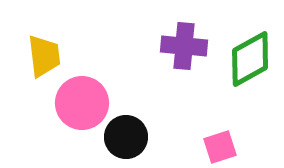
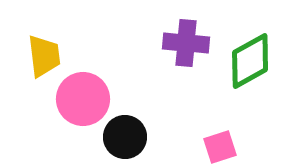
purple cross: moved 2 px right, 3 px up
green diamond: moved 2 px down
pink circle: moved 1 px right, 4 px up
black circle: moved 1 px left
